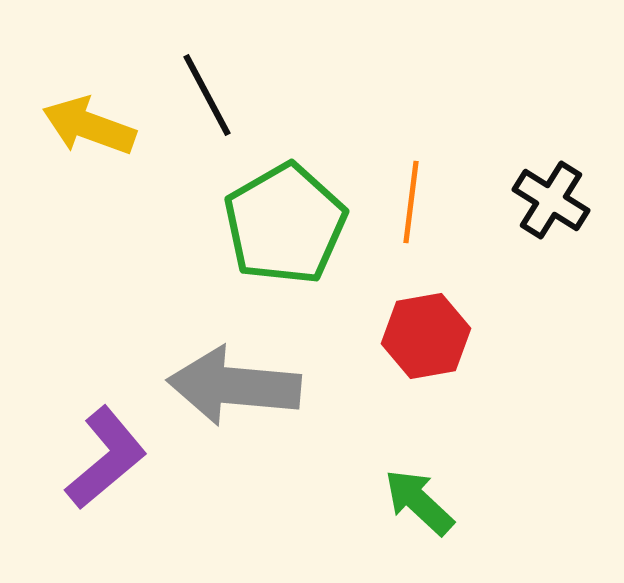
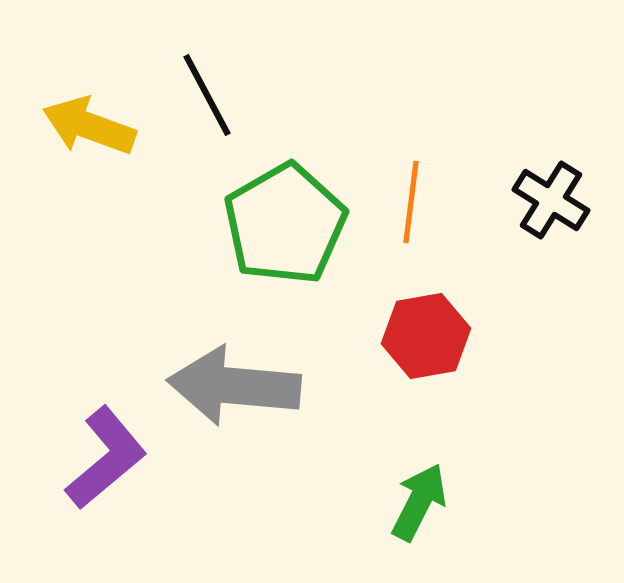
green arrow: rotated 74 degrees clockwise
